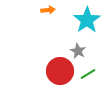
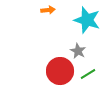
cyan star: rotated 20 degrees counterclockwise
